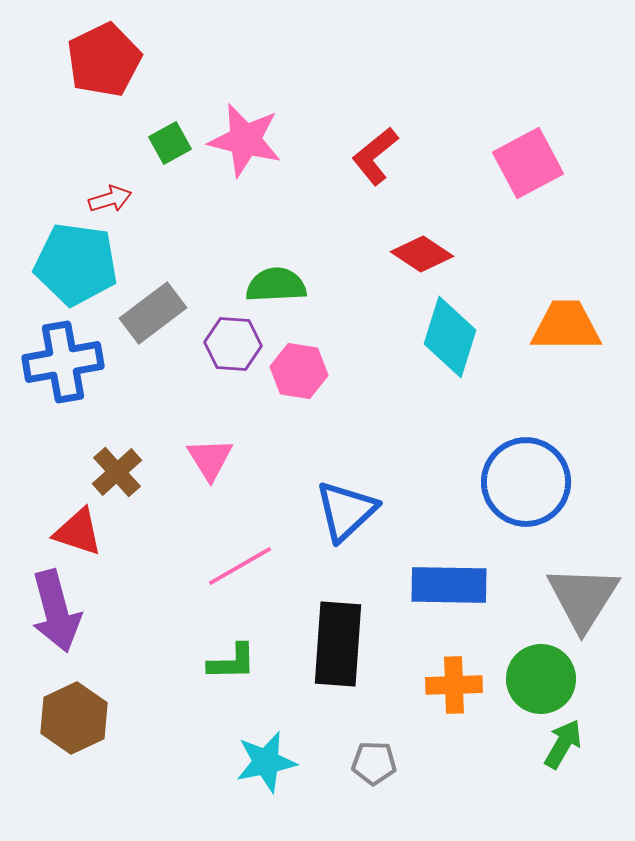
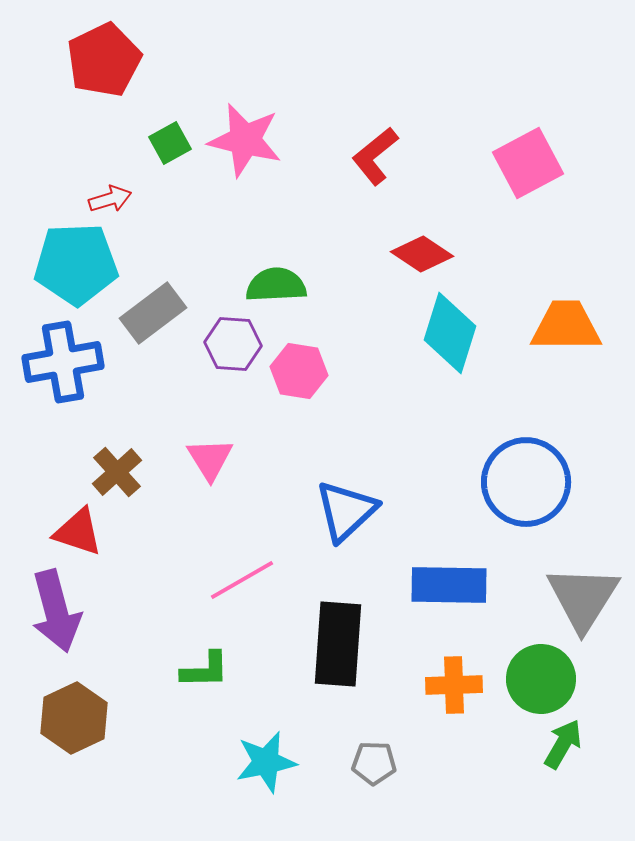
cyan pentagon: rotated 10 degrees counterclockwise
cyan diamond: moved 4 px up
pink line: moved 2 px right, 14 px down
green L-shape: moved 27 px left, 8 px down
